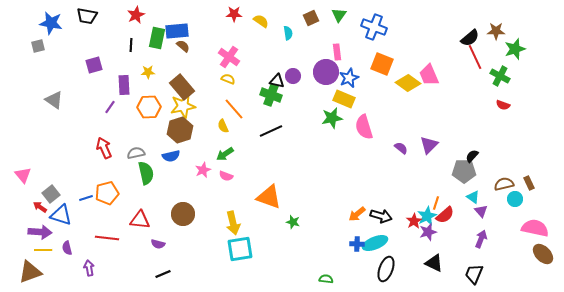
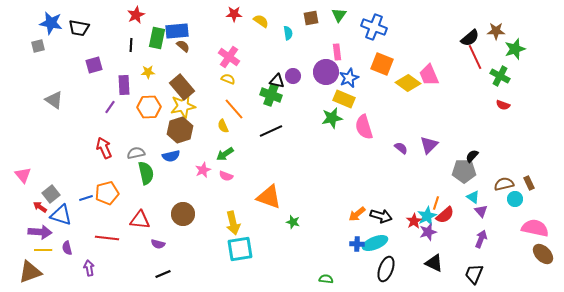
black trapezoid at (87, 16): moved 8 px left, 12 px down
brown square at (311, 18): rotated 14 degrees clockwise
